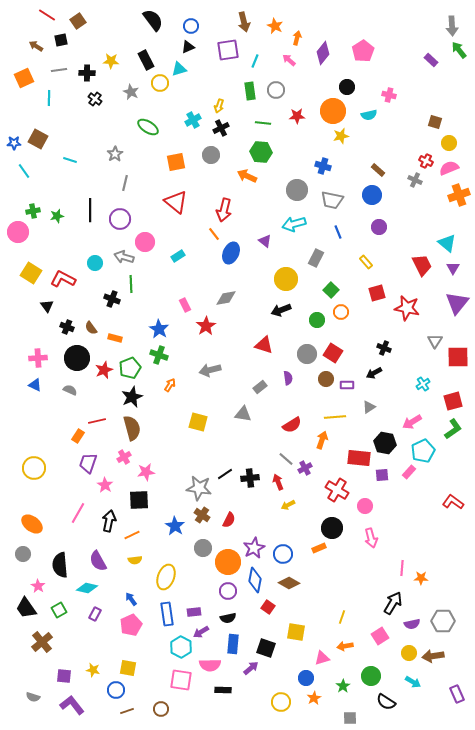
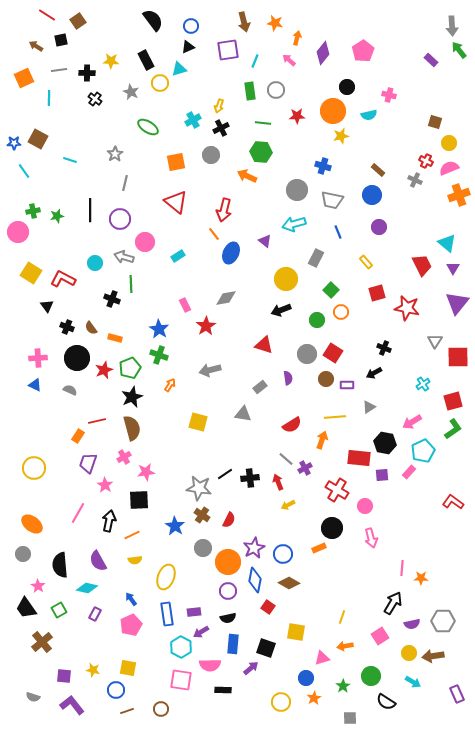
orange star at (275, 26): moved 3 px up; rotated 14 degrees counterclockwise
